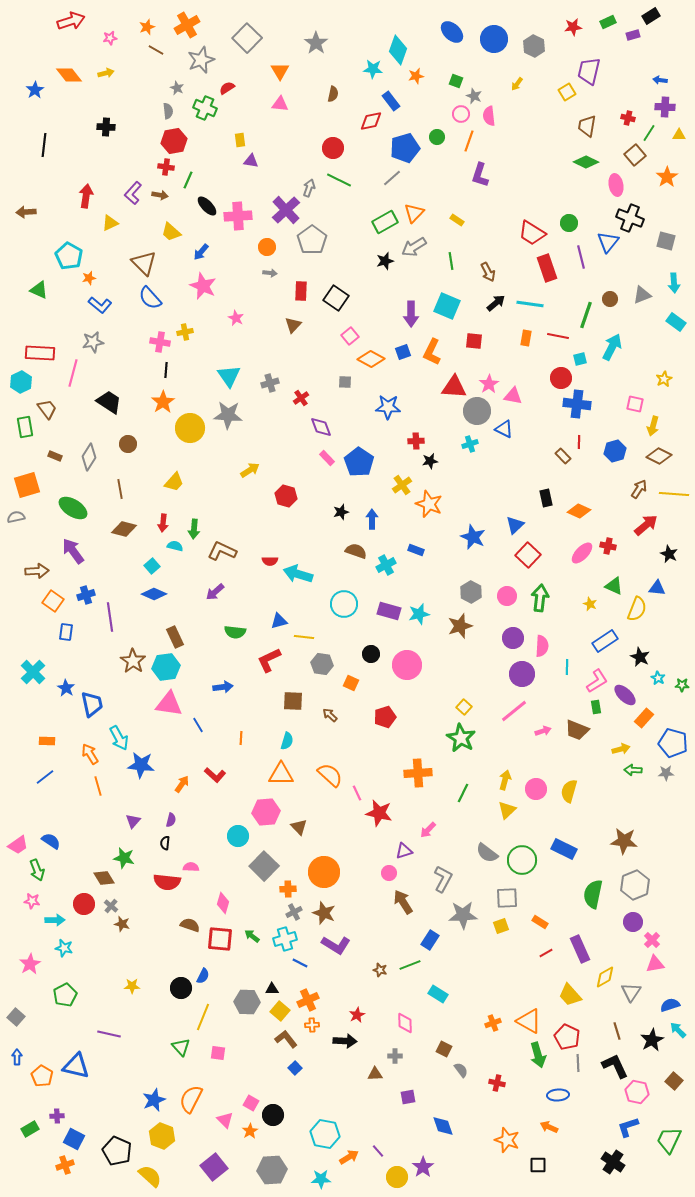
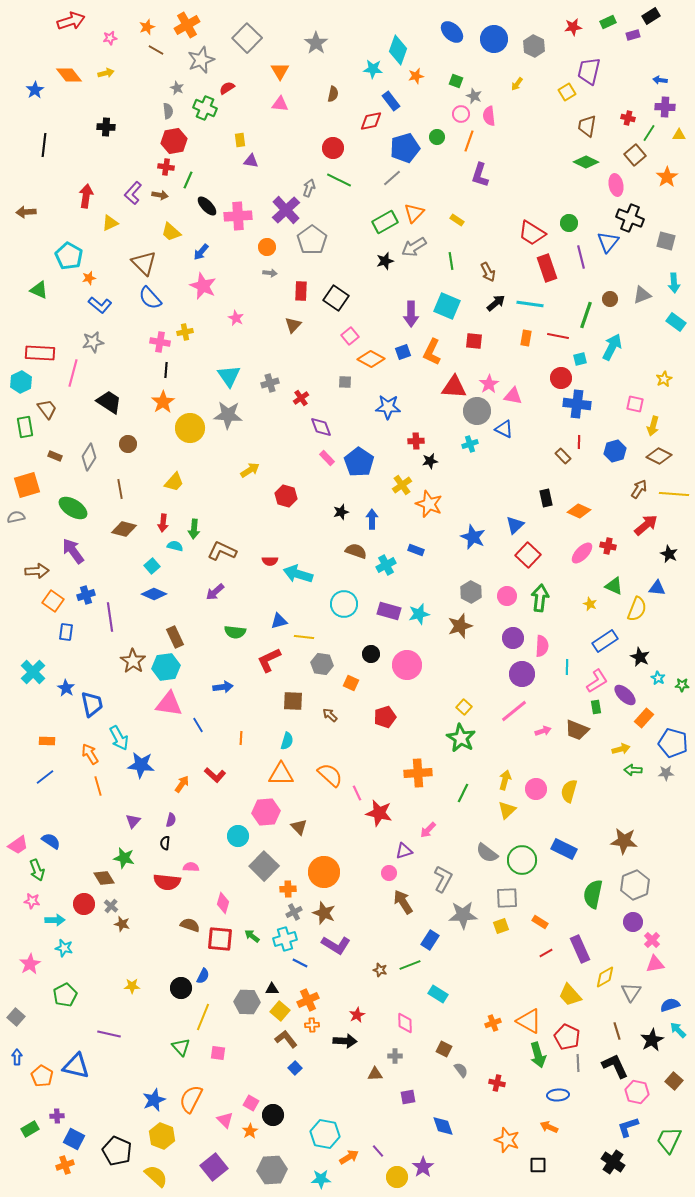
yellow semicircle at (150, 1176): moved 6 px right
